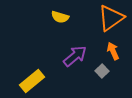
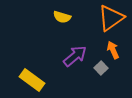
yellow semicircle: moved 2 px right
orange arrow: moved 1 px up
gray square: moved 1 px left, 3 px up
yellow rectangle: moved 1 px up; rotated 75 degrees clockwise
